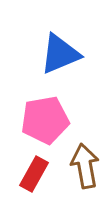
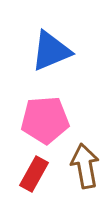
blue triangle: moved 9 px left, 3 px up
pink pentagon: rotated 6 degrees clockwise
